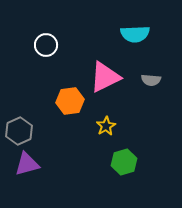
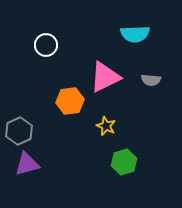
yellow star: rotated 18 degrees counterclockwise
